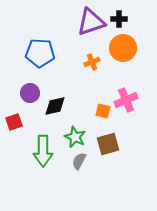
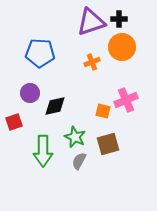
orange circle: moved 1 px left, 1 px up
